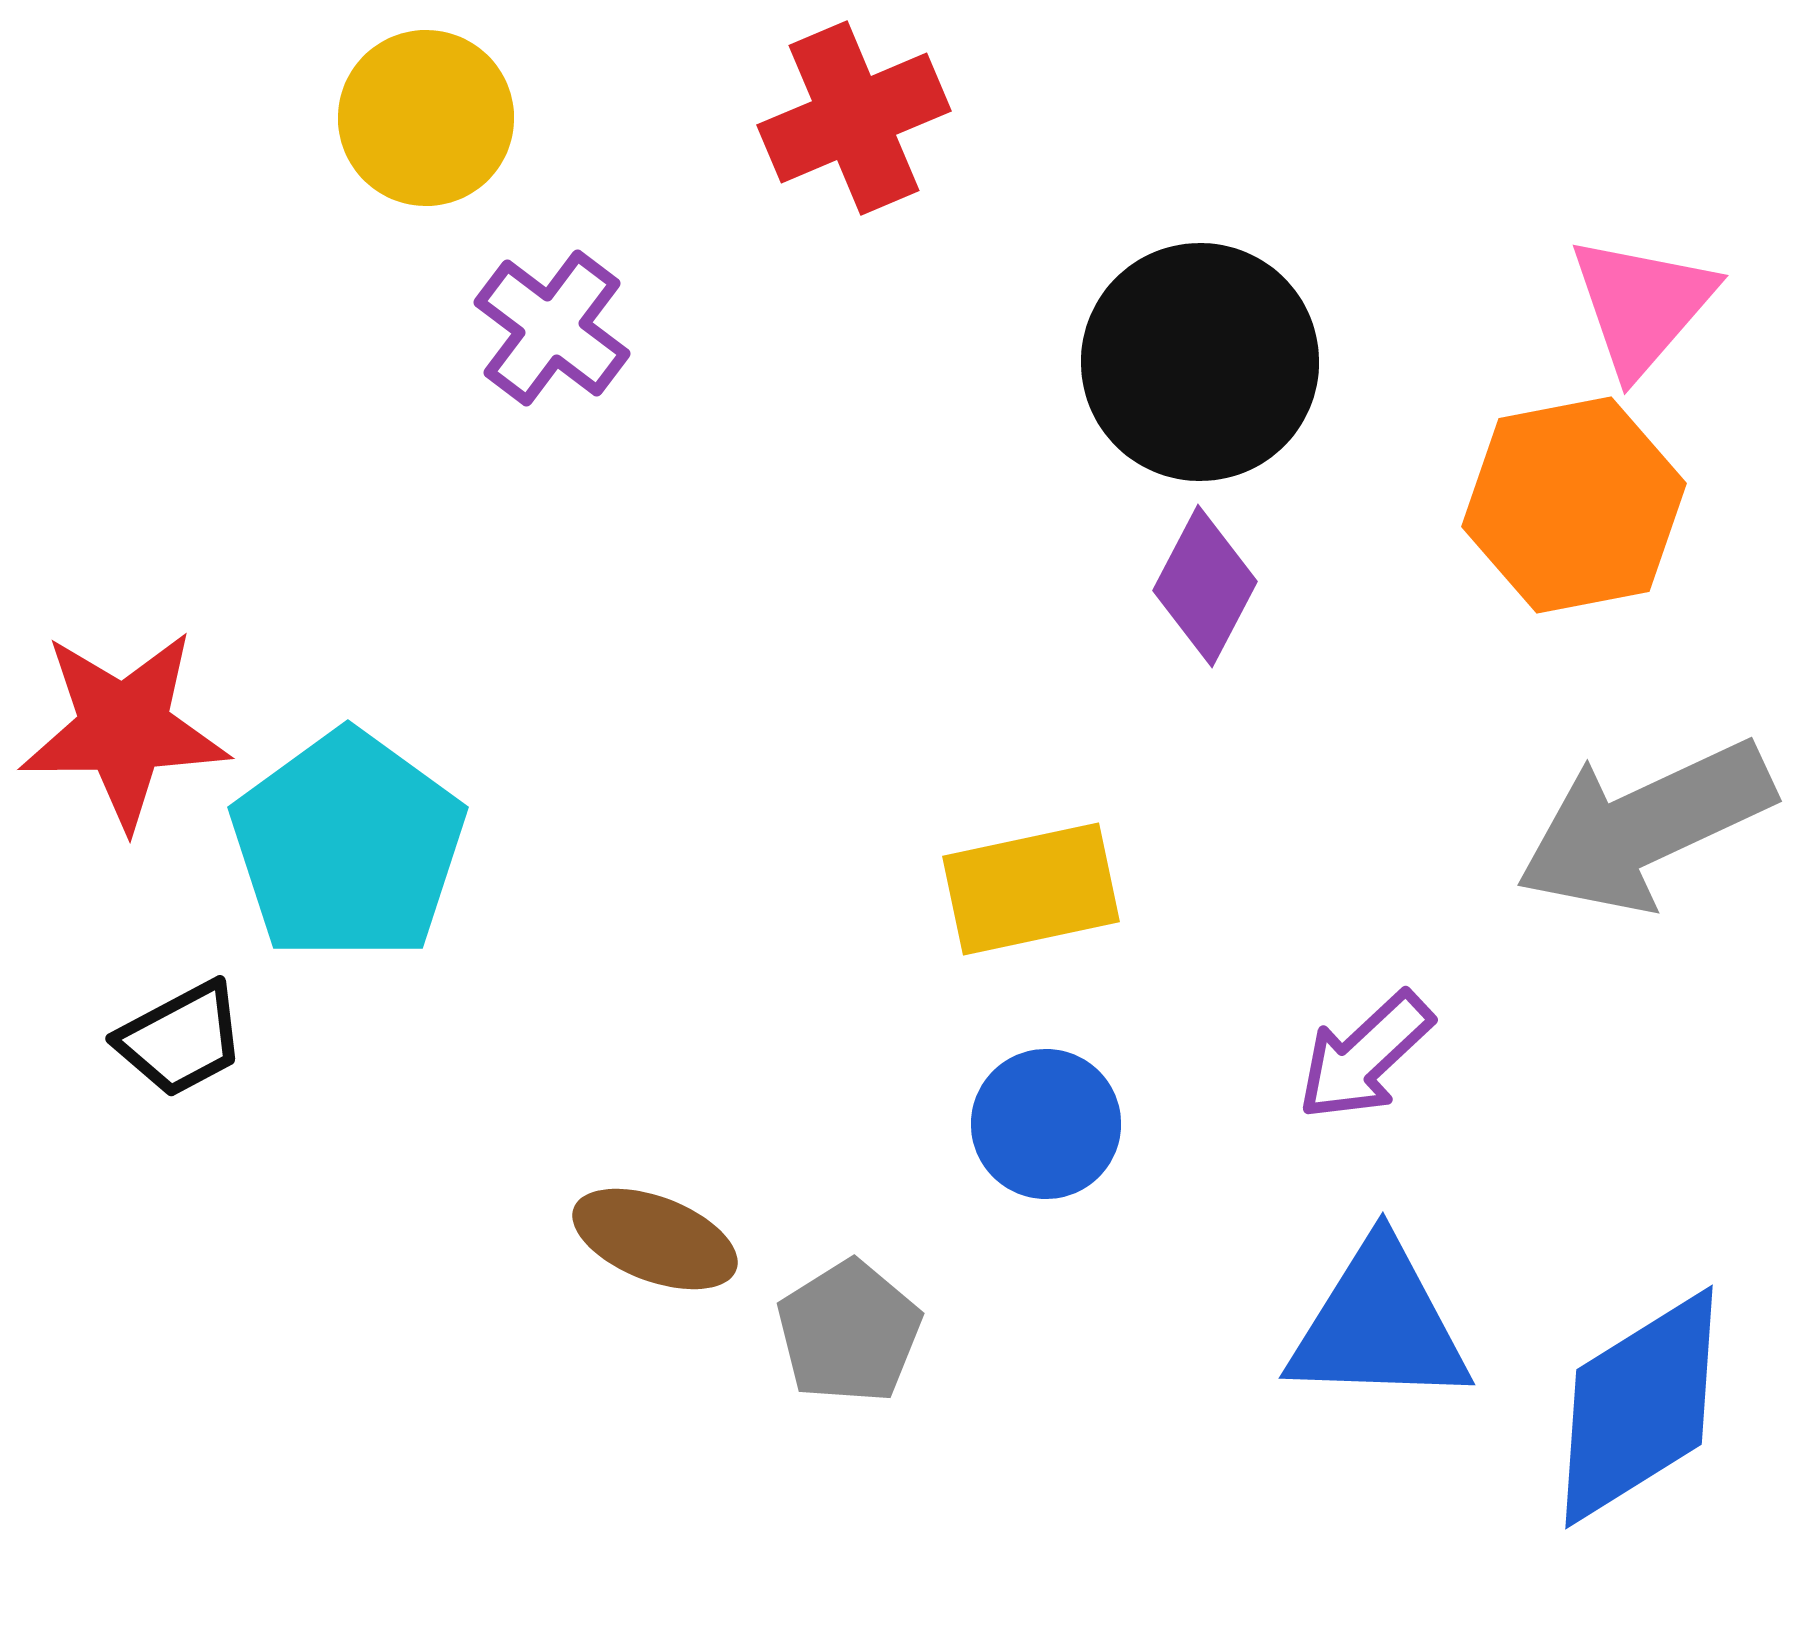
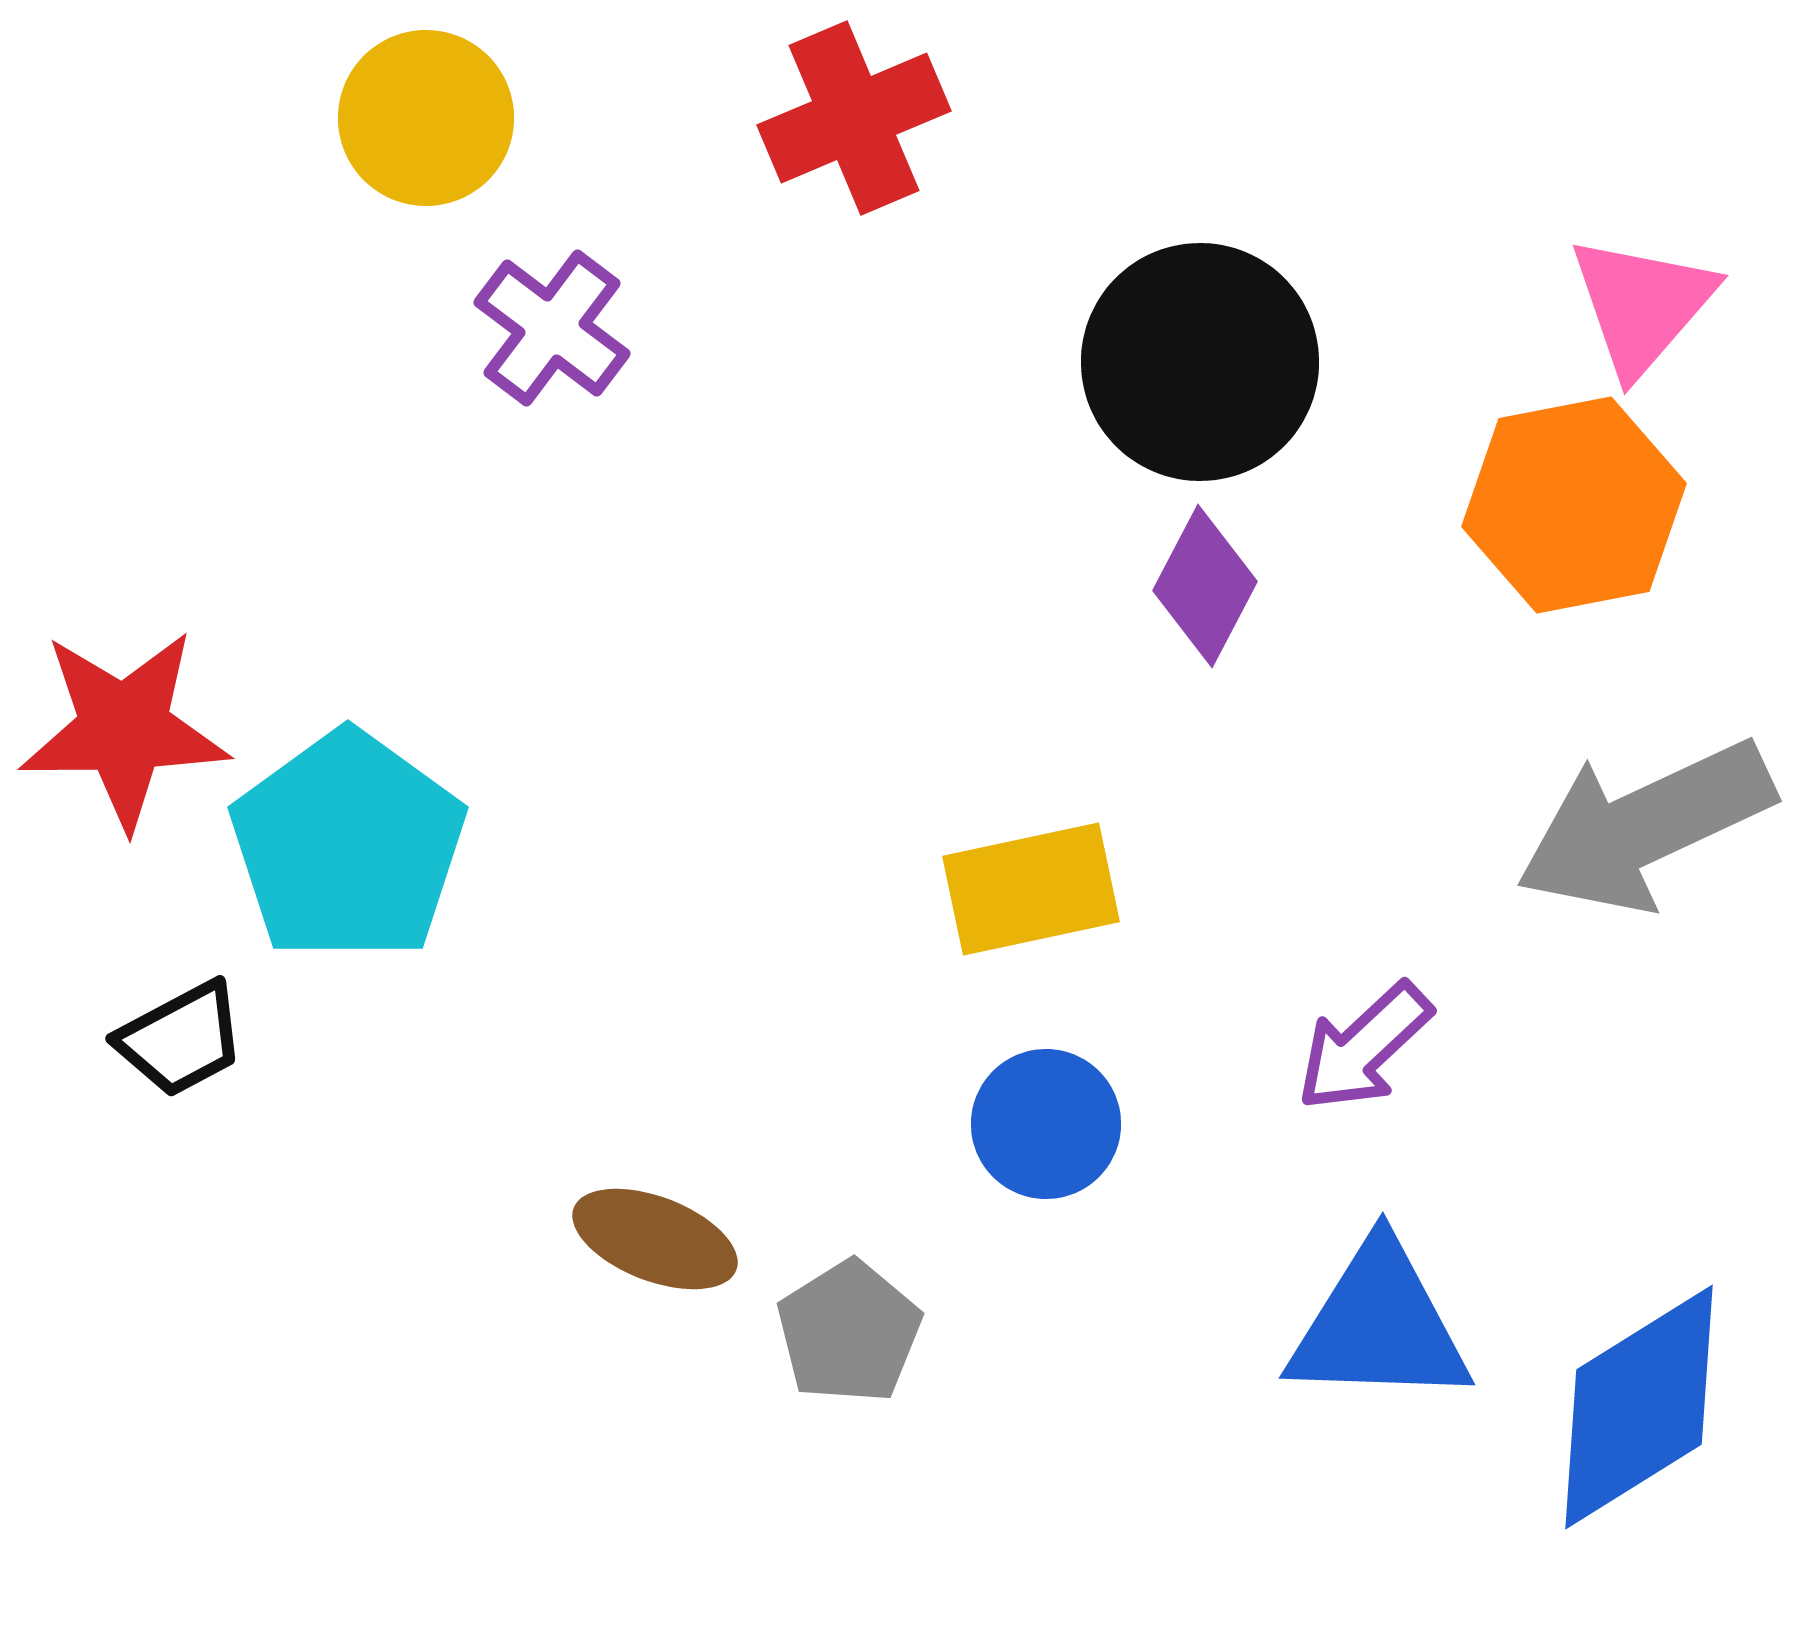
purple arrow: moved 1 px left, 9 px up
